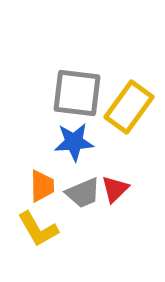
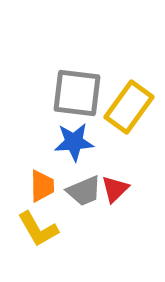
gray trapezoid: moved 1 px right, 2 px up
